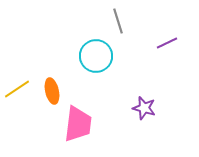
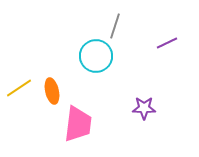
gray line: moved 3 px left, 5 px down; rotated 35 degrees clockwise
yellow line: moved 2 px right, 1 px up
purple star: rotated 15 degrees counterclockwise
